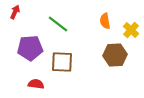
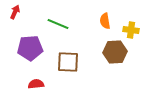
green line: rotated 15 degrees counterclockwise
yellow cross: rotated 35 degrees counterclockwise
brown hexagon: moved 3 px up
brown square: moved 6 px right
red semicircle: rotated 14 degrees counterclockwise
